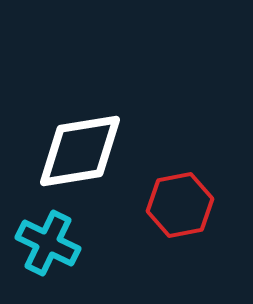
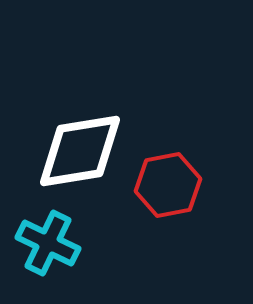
red hexagon: moved 12 px left, 20 px up
